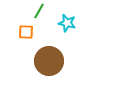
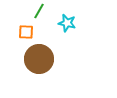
brown circle: moved 10 px left, 2 px up
